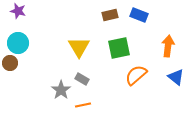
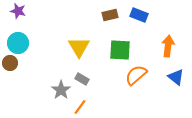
green square: moved 1 px right, 2 px down; rotated 15 degrees clockwise
orange line: moved 3 px left, 2 px down; rotated 42 degrees counterclockwise
